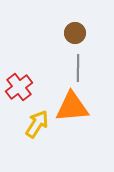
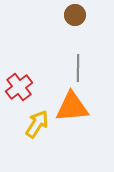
brown circle: moved 18 px up
